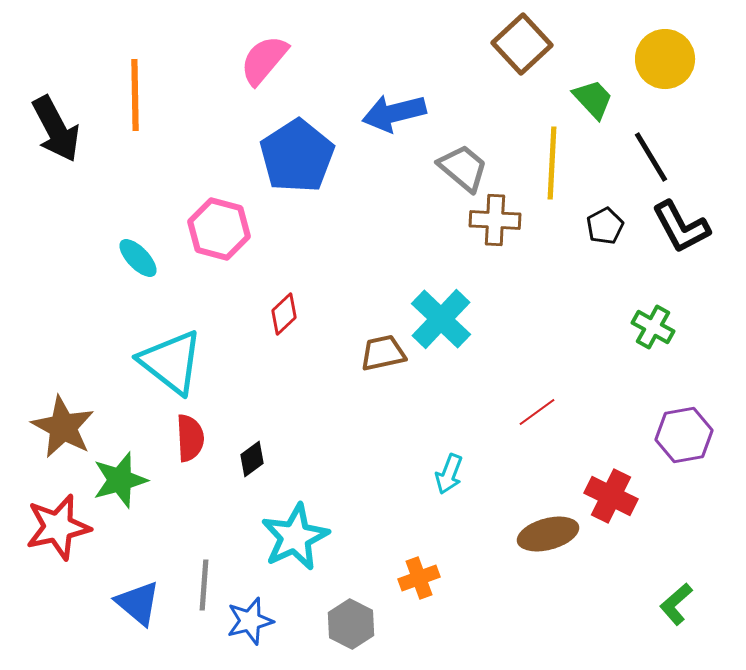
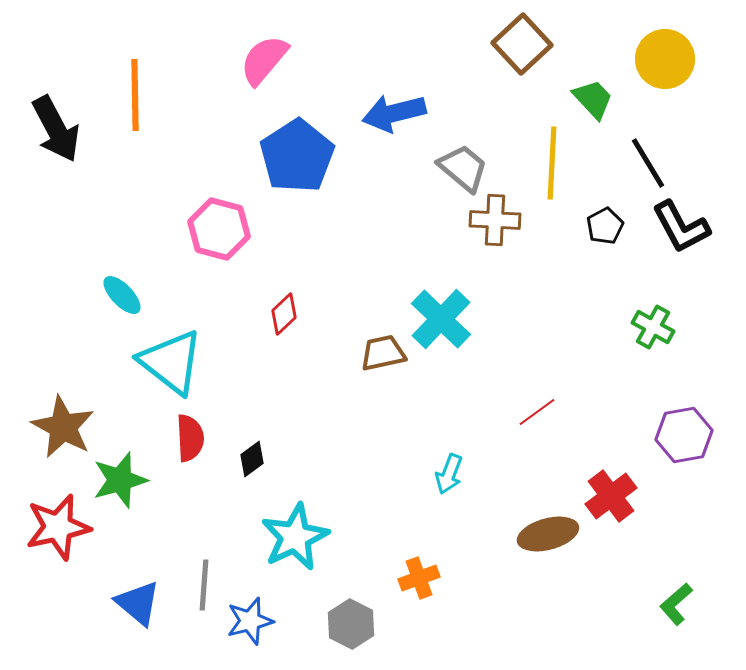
black line: moved 3 px left, 6 px down
cyan ellipse: moved 16 px left, 37 px down
red cross: rotated 27 degrees clockwise
